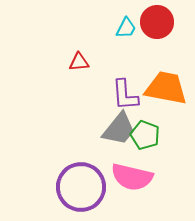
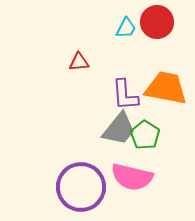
green pentagon: rotated 12 degrees clockwise
